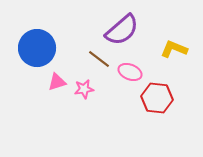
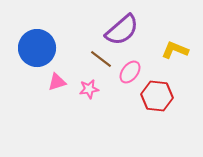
yellow L-shape: moved 1 px right, 1 px down
brown line: moved 2 px right
pink ellipse: rotated 75 degrees counterclockwise
pink star: moved 5 px right
red hexagon: moved 2 px up
